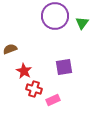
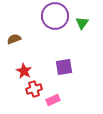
brown semicircle: moved 4 px right, 10 px up
red cross: rotated 35 degrees counterclockwise
